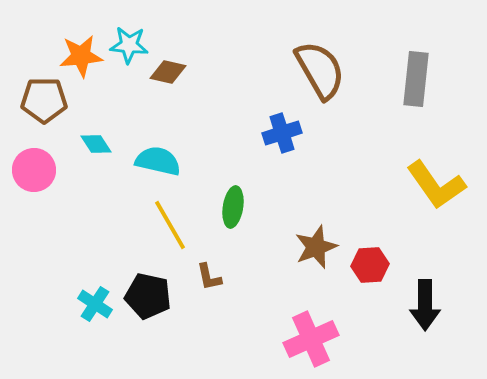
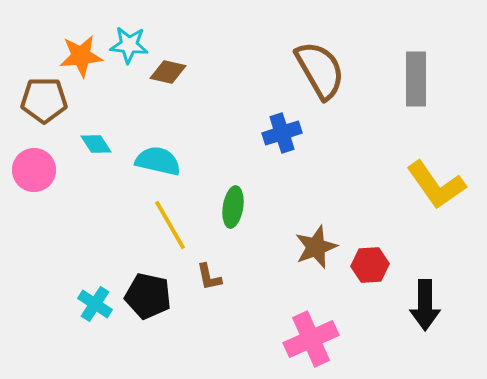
gray rectangle: rotated 6 degrees counterclockwise
